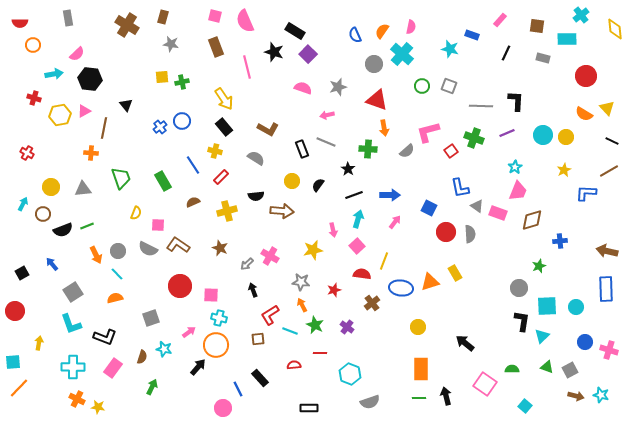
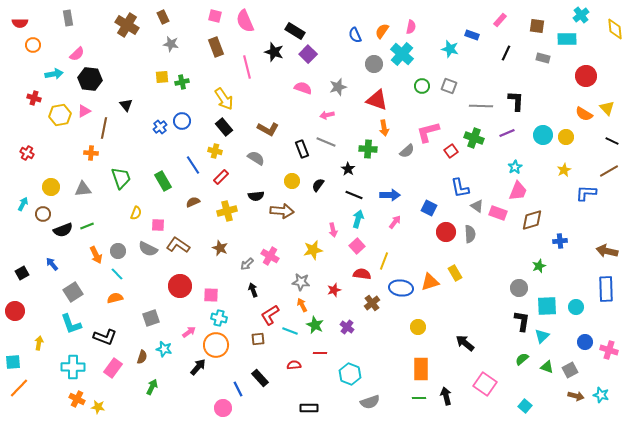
brown rectangle at (163, 17): rotated 40 degrees counterclockwise
black line at (354, 195): rotated 42 degrees clockwise
green semicircle at (512, 369): moved 10 px right, 10 px up; rotated 40 degrees counterclockwise
